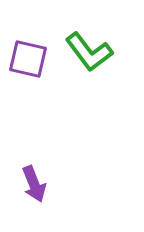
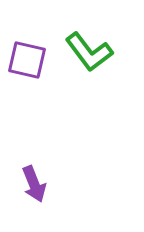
purple square: moved 1 px left, 1 px down
